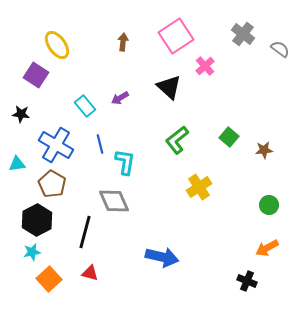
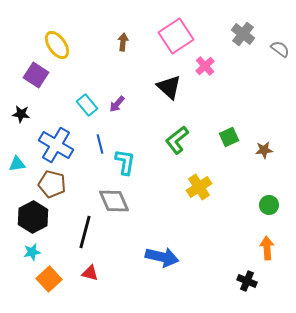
purple arrow: moved 3 px left, 6 px down; rotated 18 degrees counterclockwise
cyan rectangle: moved 2 px right, 1 px up
green square: rotated 24 degrees clockwise
brown pentagon: rotated 16 degrees counterclockwise
black hexagon: moved 4 px left, 3 px up
orange arrow: rotated 115 degrees clockwise
